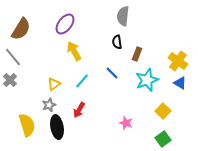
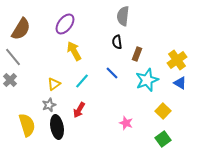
yellow cross: moved 1 px left, 1 px up; rotated 18 degrees clockwise
